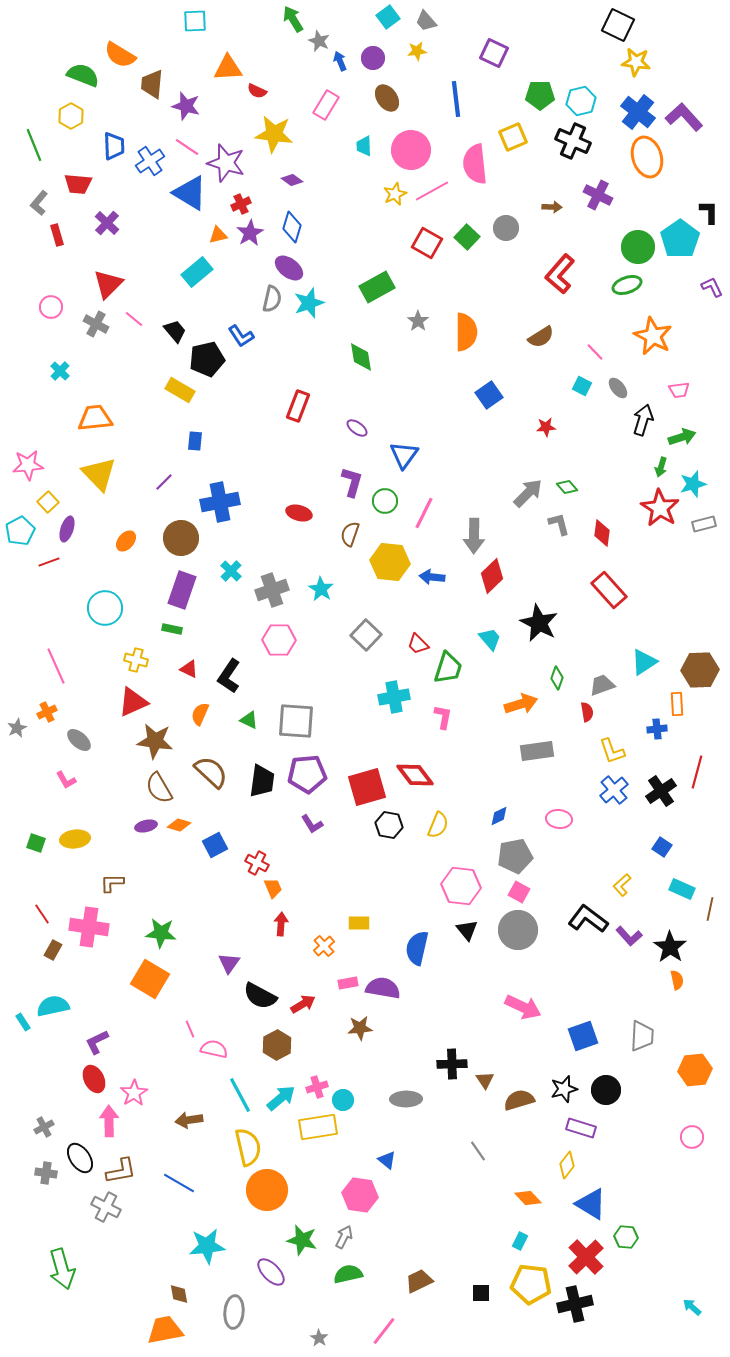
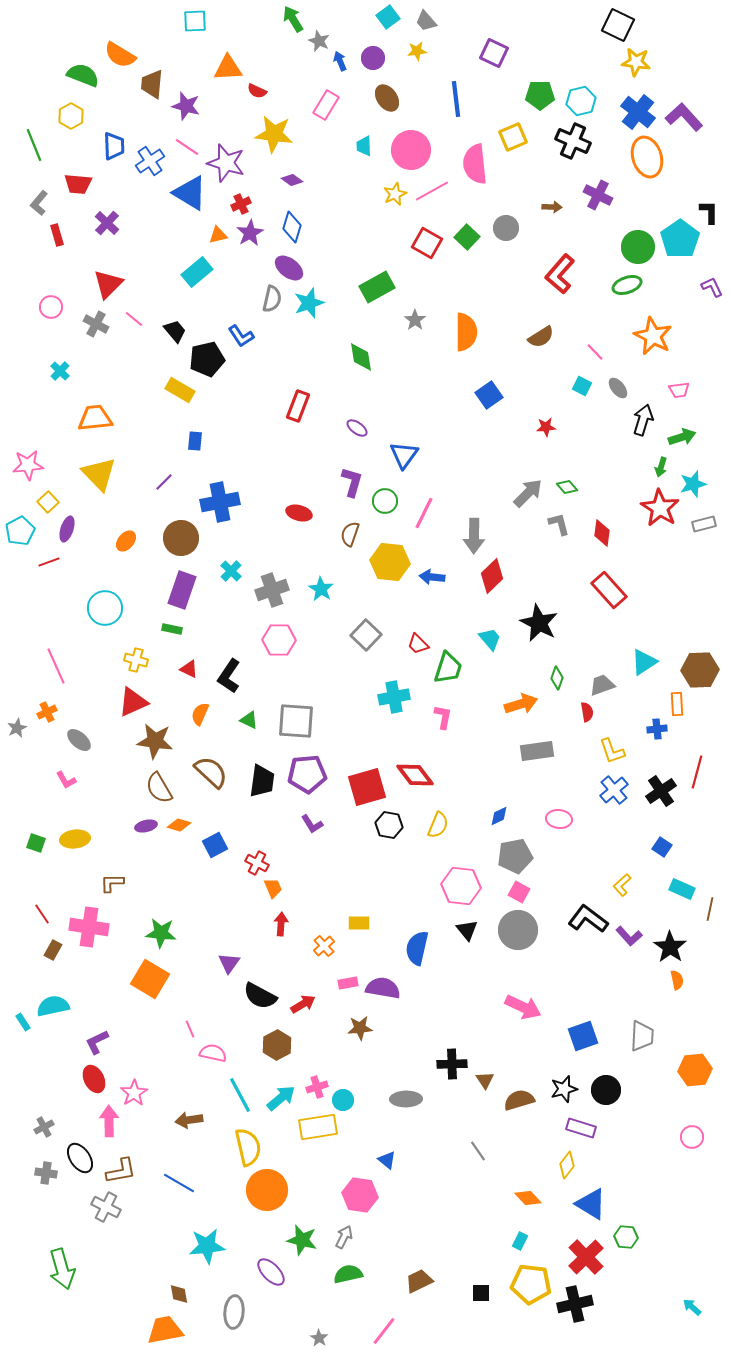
gray star at (418, 321): moved 3 px left, 1 px up
pink semicircle at (214, 1049): moved 1 px left, 4 px down
